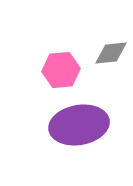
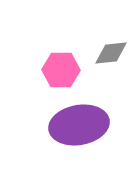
pink hexagon: rotated 6 degrees clockwise
